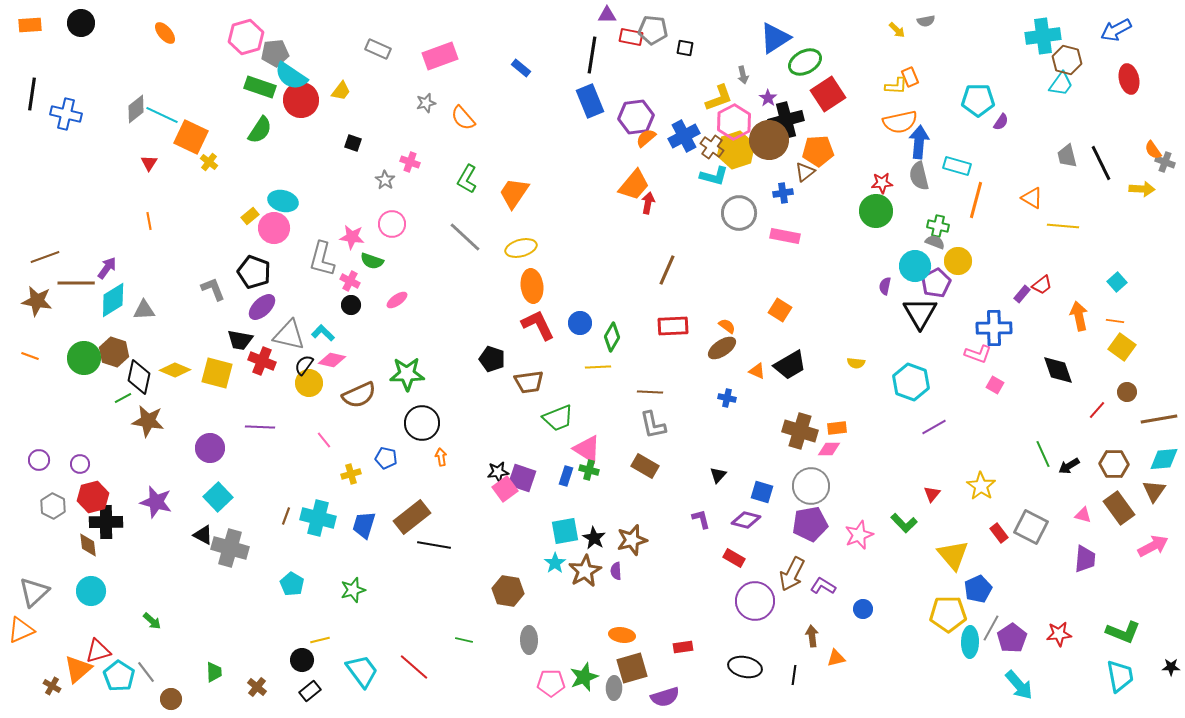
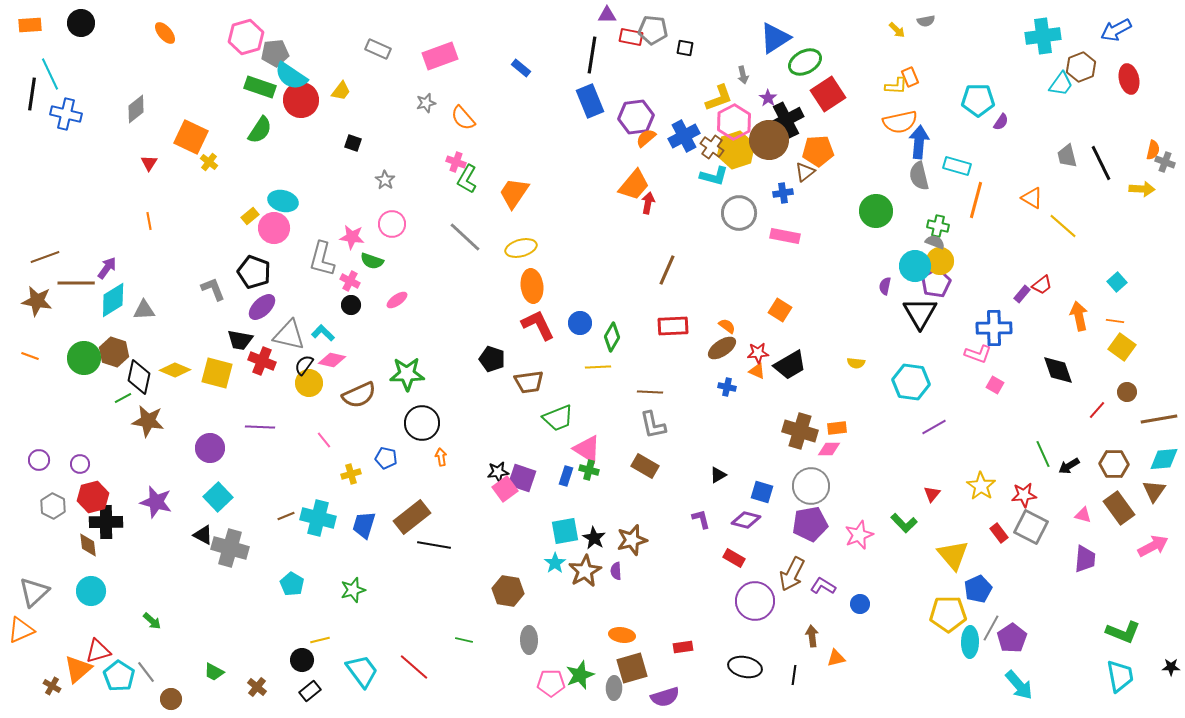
brown hexagon at (1067, 60): moved 14 px right, 7 px down; rotated 24 degrees clockwise
cyan line at (162, 115): moved 112 px left, 41 px up; rotated 40 degrees clockwise
black cross at (786, 120): rotated 12 degrees counterclockwise
orange semicircle at (1153, 150): rotated 132 degrees counterclockwise
pink cross at (410, 162): moved 46 px right
red star at (882, 183): moved 124 px left, 170 px down
yellow line at (1063, 226): rotated 36 degrees clockwise
yellow circle at (958, 261): moved 18 px left
cyan hexagon at (911, 382): rotated 12 degrees counterclockwise
blue cross at (727, 398): moved 11 px up
black triangle at (718, 475): rotated 18 degrees clockwise
brown line at (286, 516): rotated 48 degrees clockwise
blue circle at (863, 609): moved 3 px left, 5 px up
red star at (1059, 634): moved 35 px left, 139 px up
green trapezoid at (214, 672): rotated 120 degrees clockwise
green star at (584, 677): moved 4 px left, 2 px up
